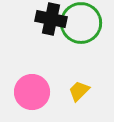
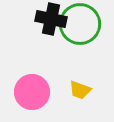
green circle: moved 1 px left, 1 px down
yellow trapezoid: moved 1 px right, 1 px up; rotated 115 degrees counterclockwise
